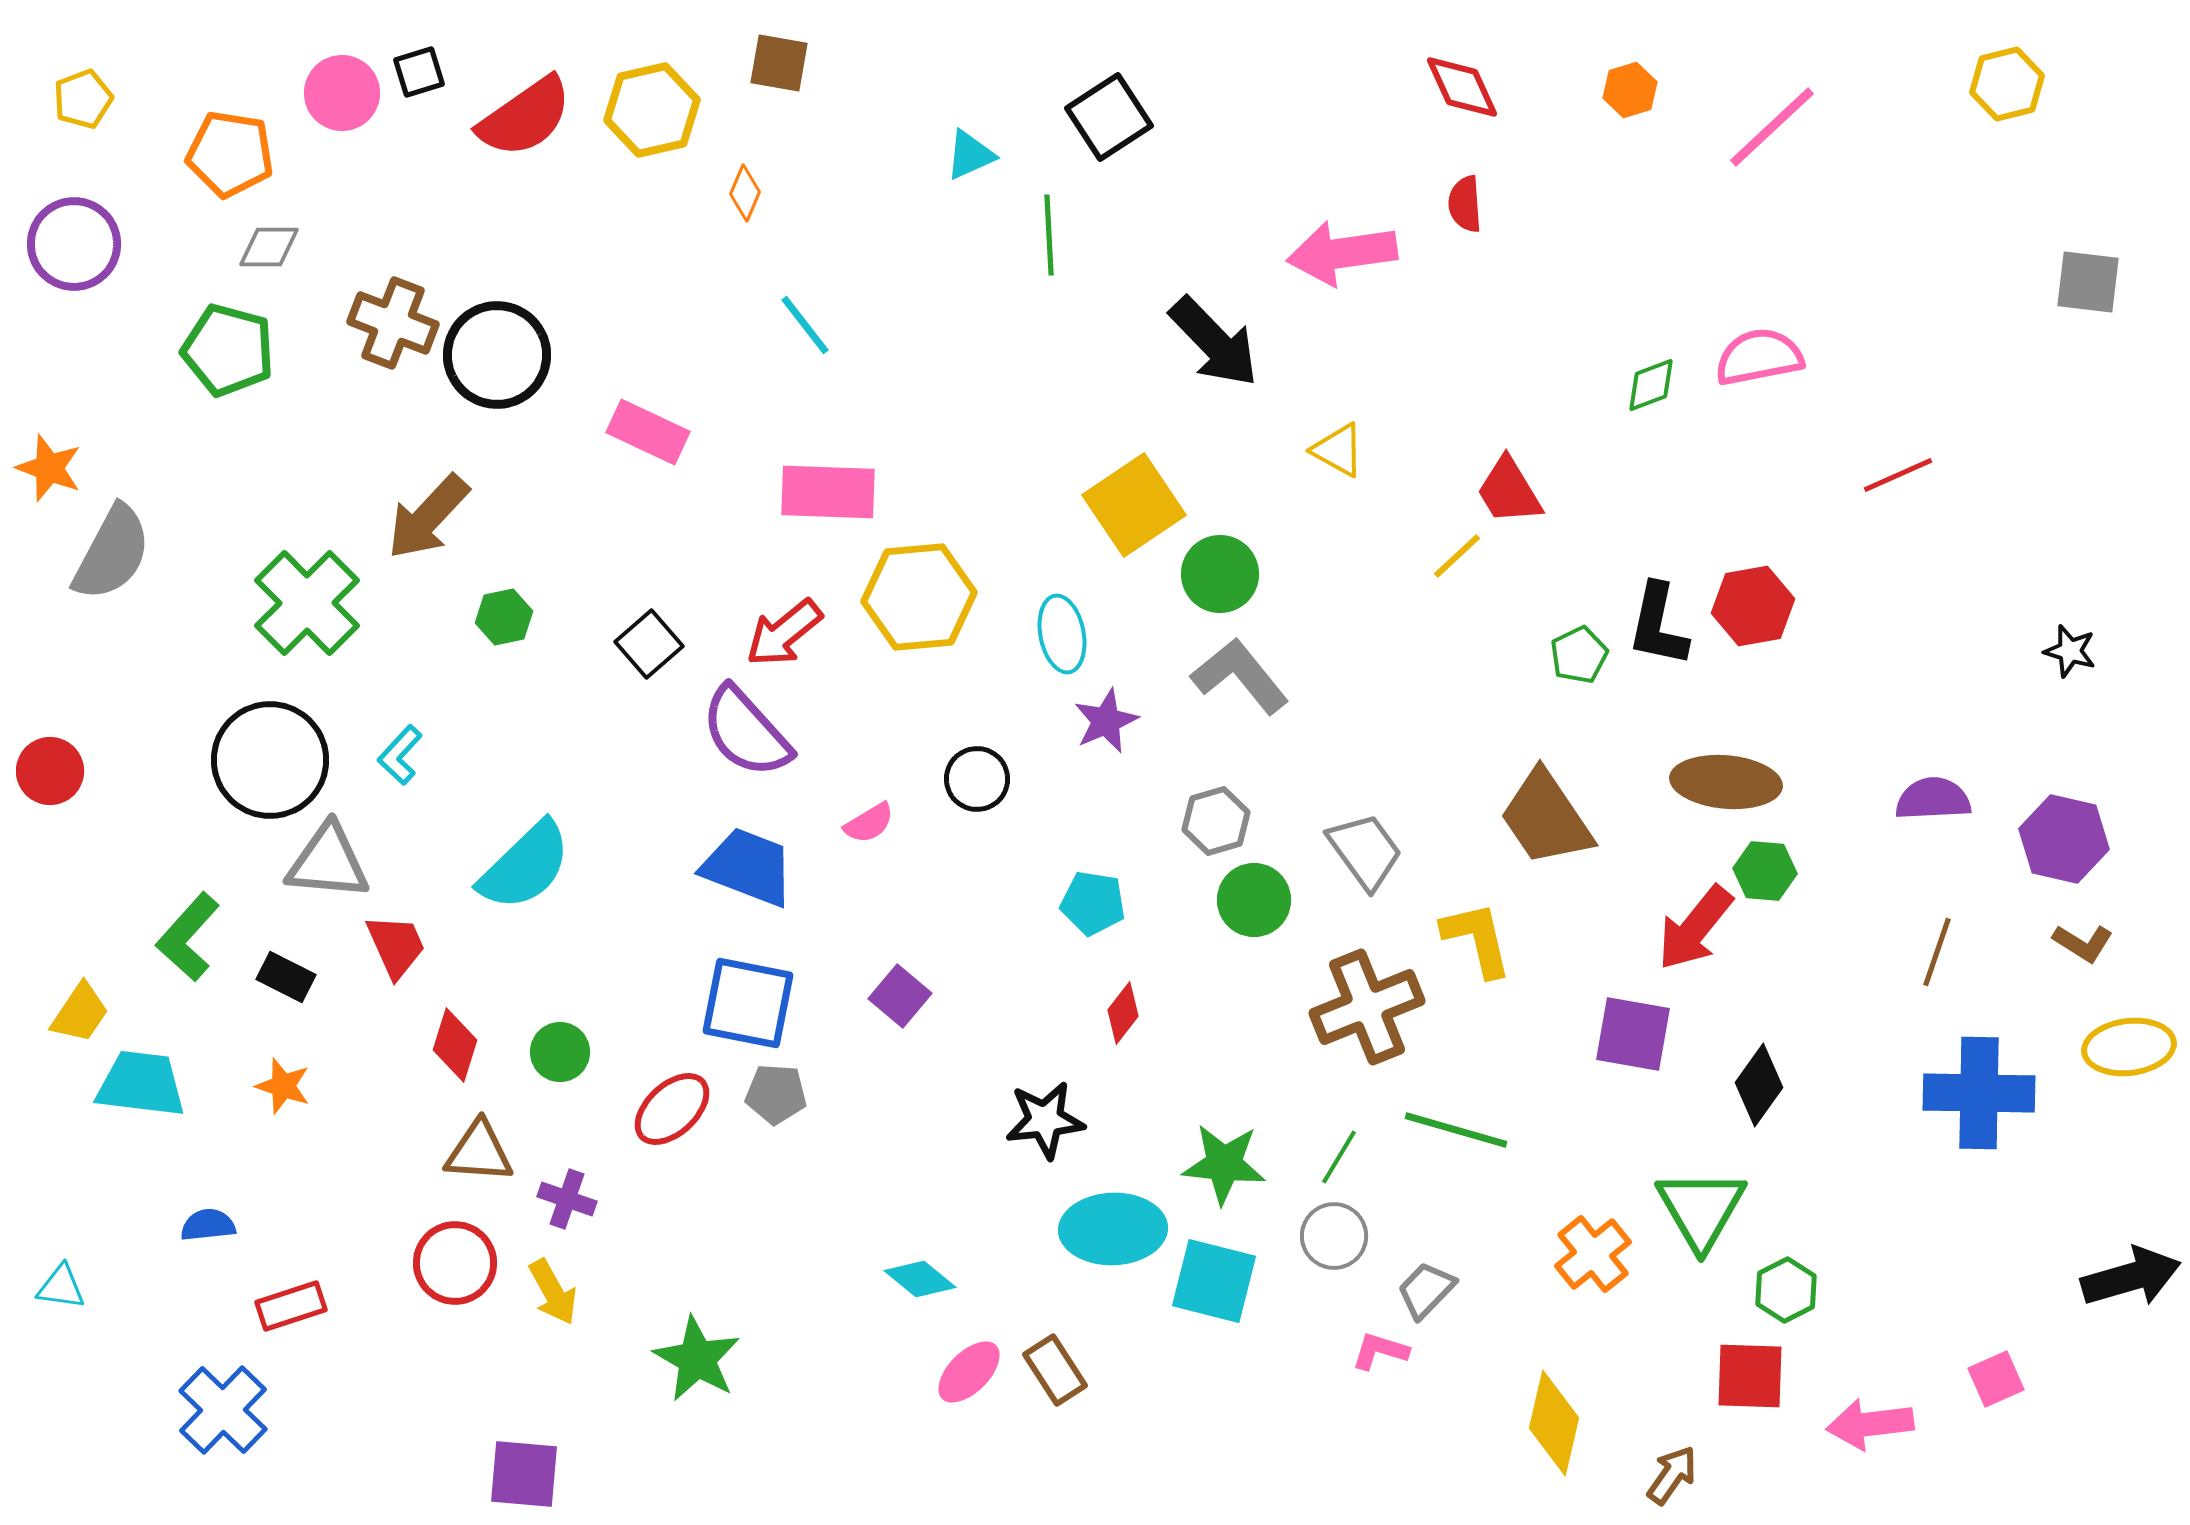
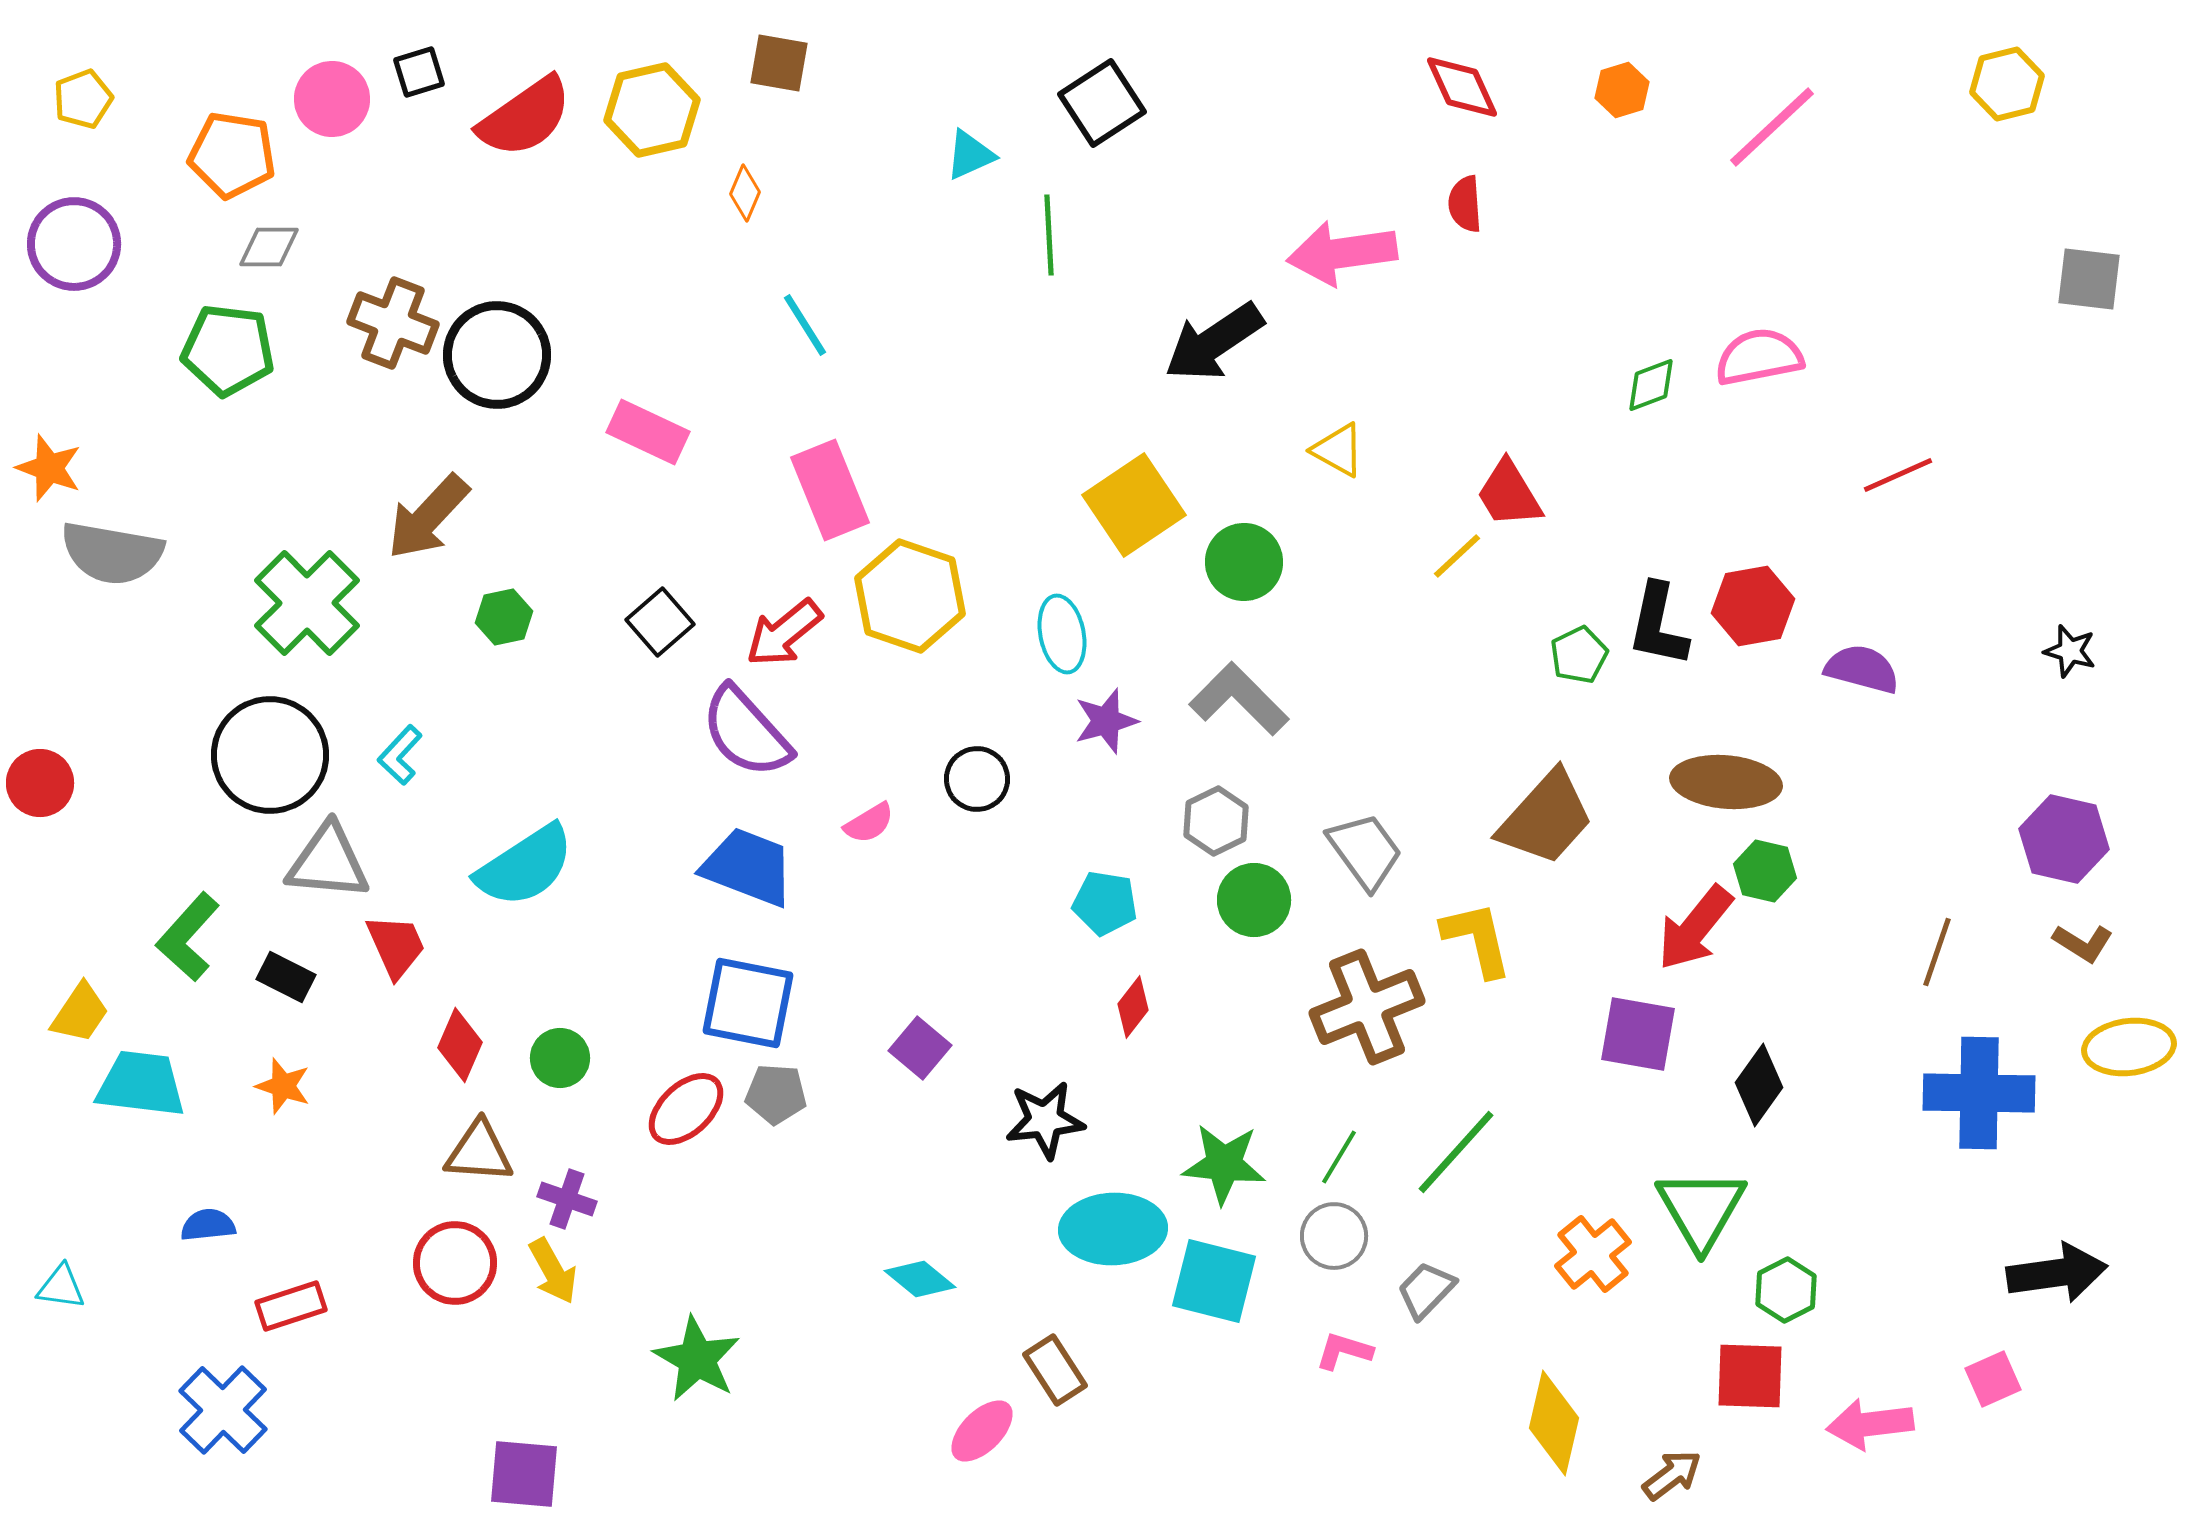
orange hexagon at (1630, 90): moved 8 px left
pink circle at (342, 93): moved 10 px left, 6 px down
black square at (1109, 117): moved 7 px left, 14 px up
orange pentagon at (230, 154): moved 2 px right, 1 px down
gray square at (2088, 282): moved 1 px right, 3 px up
cyan line at (805, 325): rotated 6 degrees clockwise
black arrow at (1214, 342): rotated 100 degrees clockwise
green pentagon at (228, 350): rotated 8 degrees counterclockwise
red trapezoid at (1509, 491): moved 3 px down
pink rectangle at (828, 492): moved 2 px right, 2 px up; rotated 66 degrees clockwise
gray semicircle at (112, 553): rotated 72 degrees clockwise
green circle at (1220, 574): moved 24 px right, 12 px up
yellow hexagon at (919, 597): moved 9 px left, 1 px up; rotated 24 degrees clockwise
black square at (649, 644): moved 11 px right, 22 px up
gray L-shape at (1240, 676): moved 1 px left, 23 px down; rotated 6 degrees counterclockwise
purple star at (1106, 721): rotated 8 degrees clockwise
black circle at (270, 760): moved 5 px up
red circle at (50, 771): moved 10 px left, 12 px down
purple semicircle at (1933, 799): moved 71 px left, 130 px up; rotated 18 degrees clockwise
brown trapezoid at (1546, 818): rotated 104 degrees counterclockwise
gray hexagon at (1216, 821): rotated 10 degrees counterclockwise
cyan semicircle at (525, 866): rotated 11 degrees clockwise
green hexagon at (1765, 871): rotated 8 degrees clockwise
cyan pentagon at (1093, 903): moved 12 px right
purple square at (900, 996): moved 20 px right, 52 px down
red diamond at (1123, 1013): moved 10 px right, 6 px up
purple square at (1633, 1034): moved 5 px right
red diamond at (455, 1045): moved 5 px right; rotated 6 degrees clockwise
green circle at (560, 1052): moved 6 px down
red ellipse at (672, 1109): moved 14 px right
green line at (1456, 1130): moved 22 px down; rotated 64 degrees counterclockwise
black arrow at (2131, 1277): moved 74 px left, 4 px up; rotated 8 degrees clockwise
yellow arrow at (553, 1292): moved 21 px up
pink L-shape at (1380, 1351): moved 36 px left
pink ellipse at (969, 1372): moved 13 px right, 59 px down
pink square at (1996, 1379): moved 3 px left
brown arrow at (1672, 1475): rotated 18 degrees clockwise
